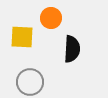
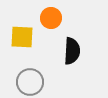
black semicircle: moved 2 px down
